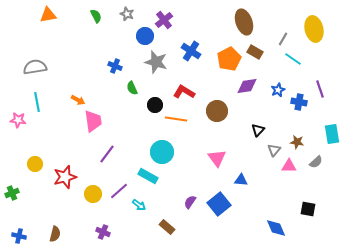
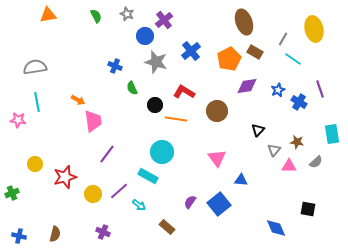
blue cross at (191, 51): rotated 18 degrees clockwise
blue cross at (299, 102): rotated 21 degrees clockwise
